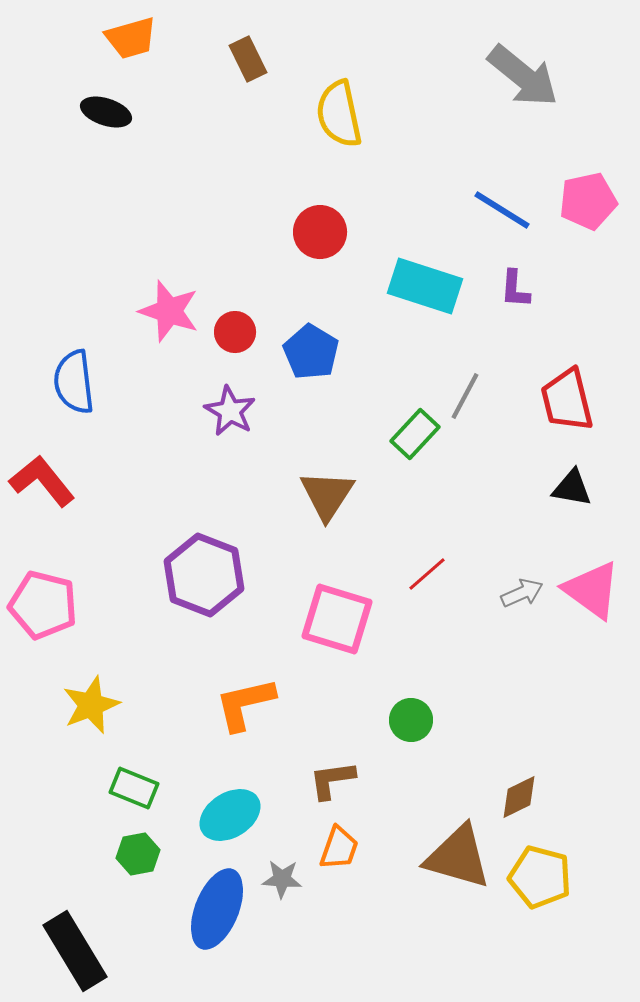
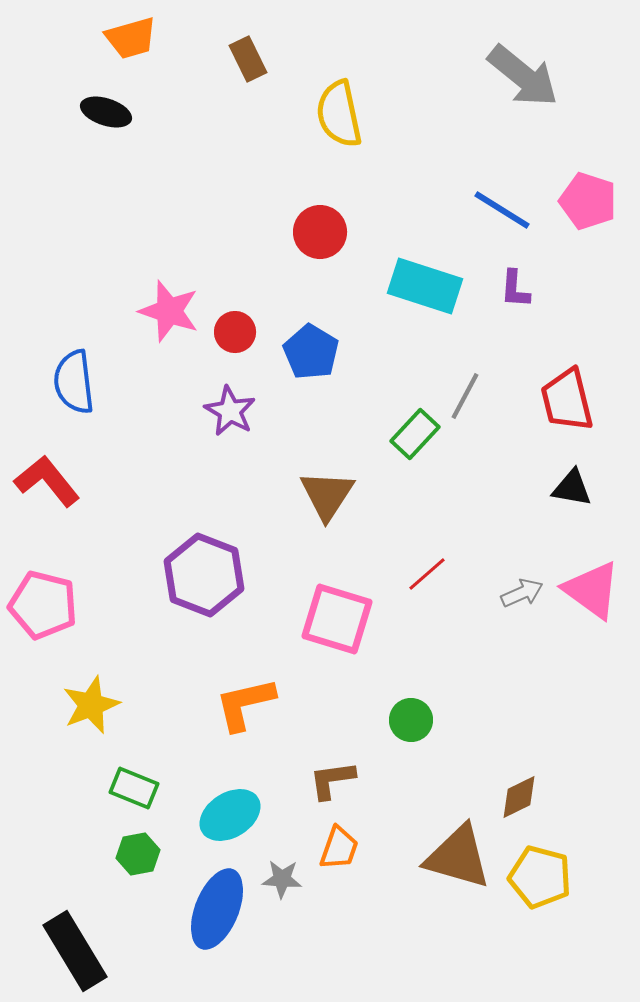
pink pentagon at (588, 201): rotated 30 degrees clockwise
red L-shape at (42, 481): moved 5 px right
